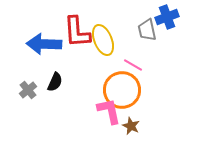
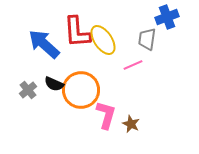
gray trapezoid: moved 9 px down; rotated 20 degrees clockwise
yellow ellipse: rotated 12 degrees counterclockwise
blue arrow: rotated 40 degrees clockwise
pink line: rotated 54 degrees counterclockwise
black semicircle: moved 1 px left, 2 px down; rotated 90 degrees clockwise
orange circle: moved 41 px left
pink L-shape: moved 3 px left, 4 px down; rotated 28 degrees clockwise
brown star: moved 2 px up
